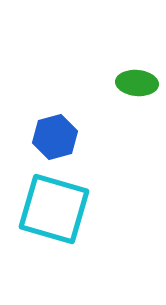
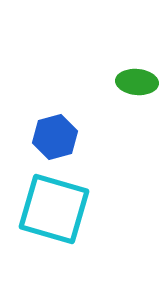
green ellipse: moved 1 px up
